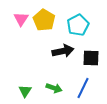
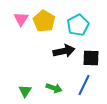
yellow pentagon: moved 1 px down
black arrow: moved 1 px right
blue line: moved 1 px right, 3 px up
